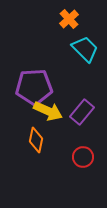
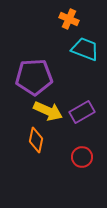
orange cross: rotated 24 degrees counterclockwise
cyan trapezoid: rotated 24 degrees counterclockwise
purple pentagon: moved 10 px up
purple rectangle: rotated 20 degrees clockwise
red circle: moved 1 px left
